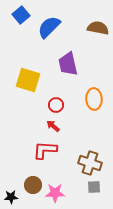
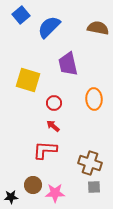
red circle: moved 2 px left, 2 px up
